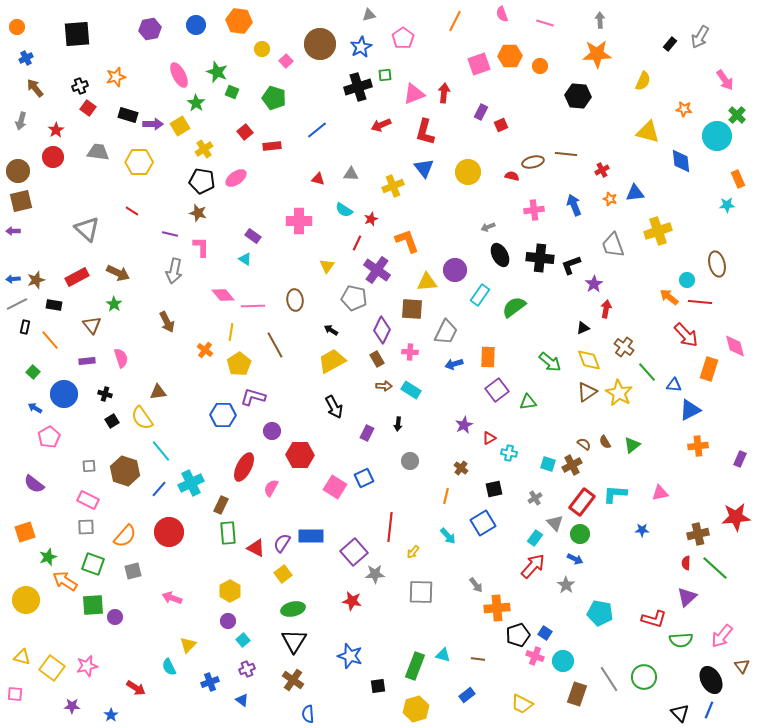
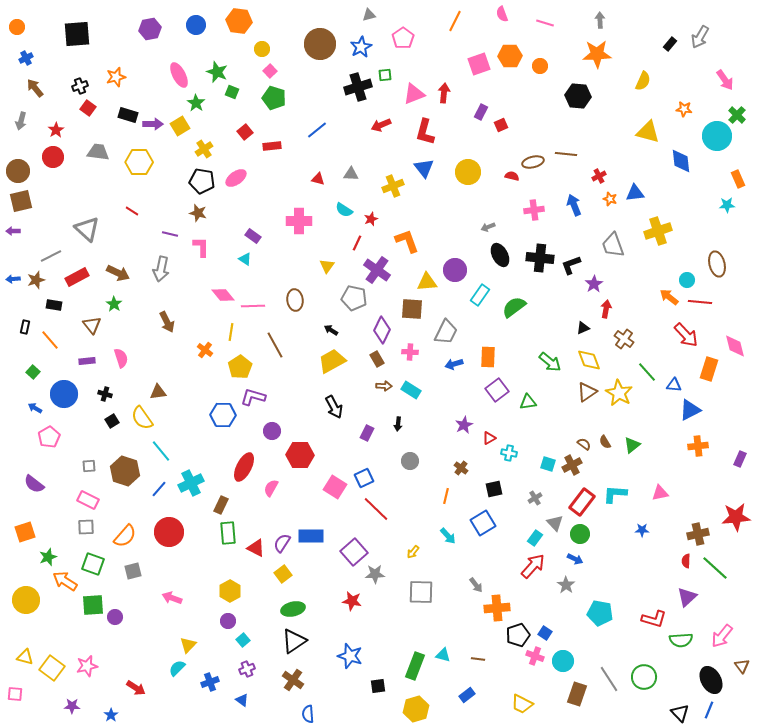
pink square at (286, 61): moved 16 px left, 10 px down
red cross at (602, 170): moved 3 px left, 6 px down
gray arrow at (174, 271): moved 13 px left, 2 px up
gray line at (17, 304): moved 34 px right, 48 px up
brown cross at (624, 347): moved 8 px up
yellow pentagon at (239, 364): moved 1 px right, 3 px down
red line at (390, 527): moved 14 px left, 18 px up; rotated 52 degrees counterclockwise
red semicircle at (686, 563): moved 2 px up
black triangle at (294, 641): rotated 24 degrees clockwise
yellow triangle at (22, 657): moved 3 px right
cyan semicircle at (169, 667): moved 8 px right, 1 px down; rotated 72 degrees clockwise
